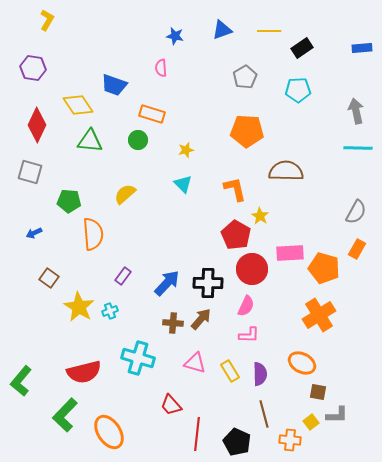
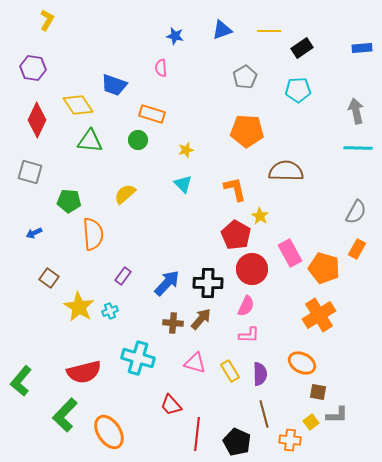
red diamond at (37, 125): moved 5 px up
pink rectangle at (290, 253): rotated 64 degrees clockwise
